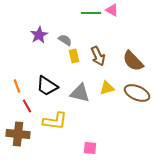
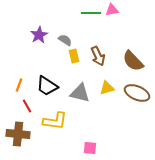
pink triangle: rotated 40 degrees counterclockwise
orange line: moved 2 px right, 1 px up; rotated 40 degrees clockwise
